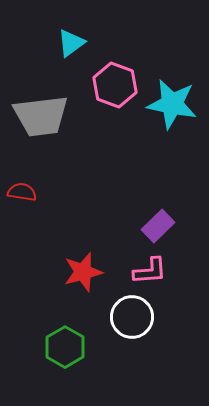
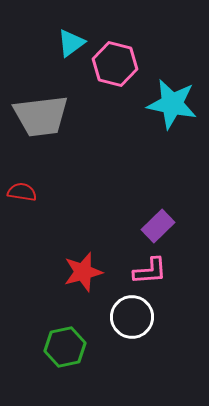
pink hexagon: moved 21 px up; rotated 6 degrees counterclockwise
green hexagon: rotated 18 degrees clockwise
